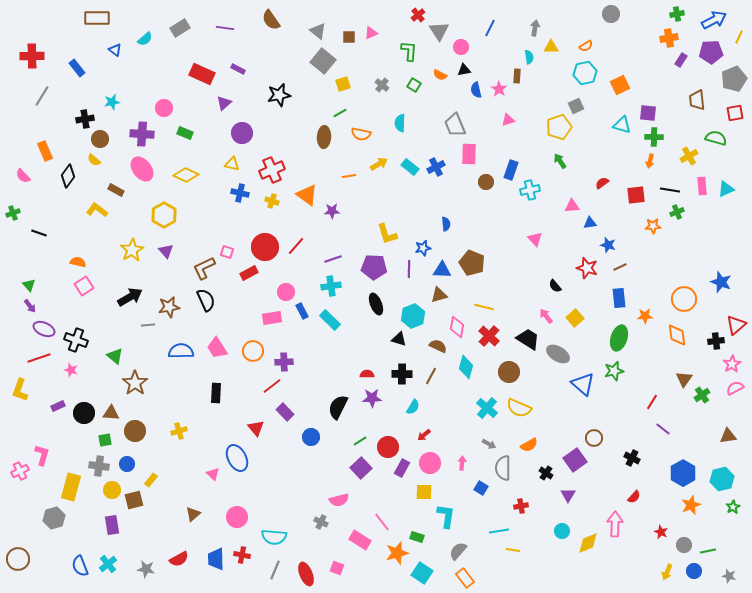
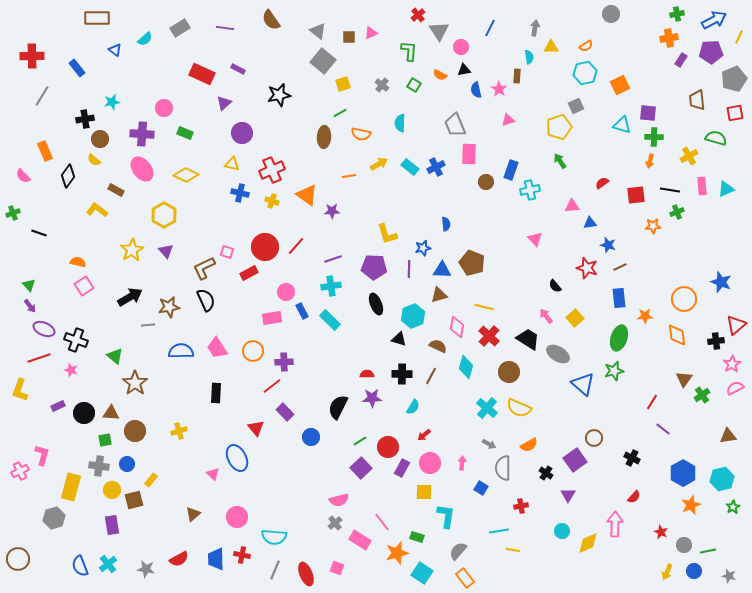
gray cross at (321, 522): moved 14 px right, 1 px down; rotated 24 degrees clockwise
